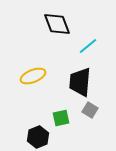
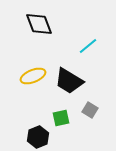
black diamond: moved 18 px left
black trapezoid: moved 11 px left, 1 px up; rotated 64 degrees counterclockwise
